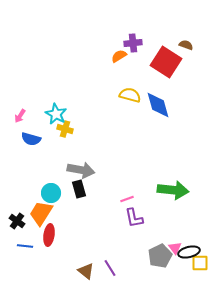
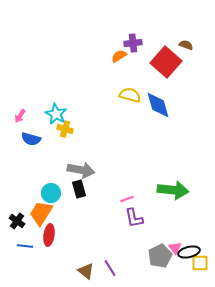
red square: rotated 8 degrees clockwise
